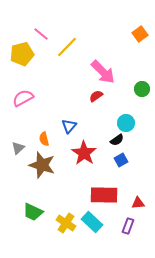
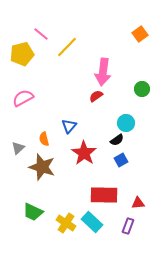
pink arrow: rotated 52 degrees clockwise
brown star: moved 2 px down
